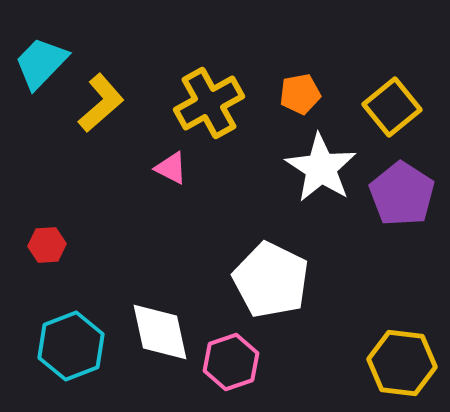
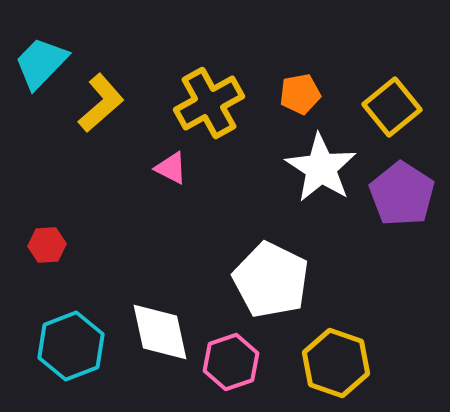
yellow hexagon: moved 66 px left; rotated 12 degrees clockwise
